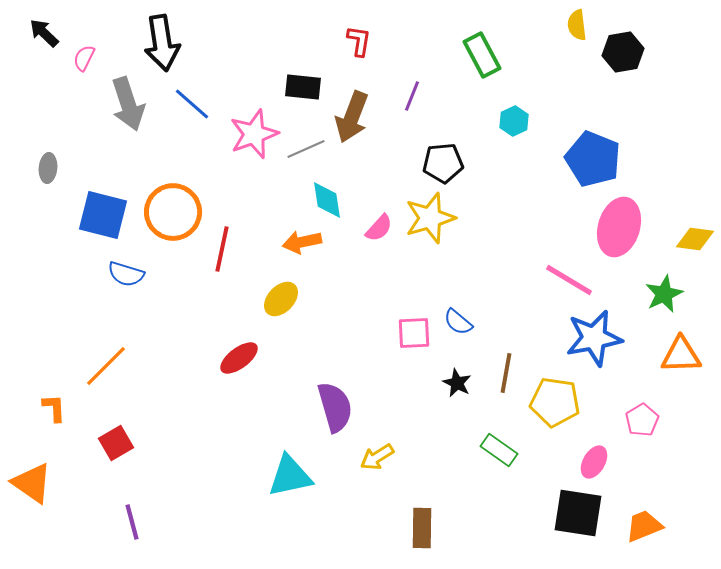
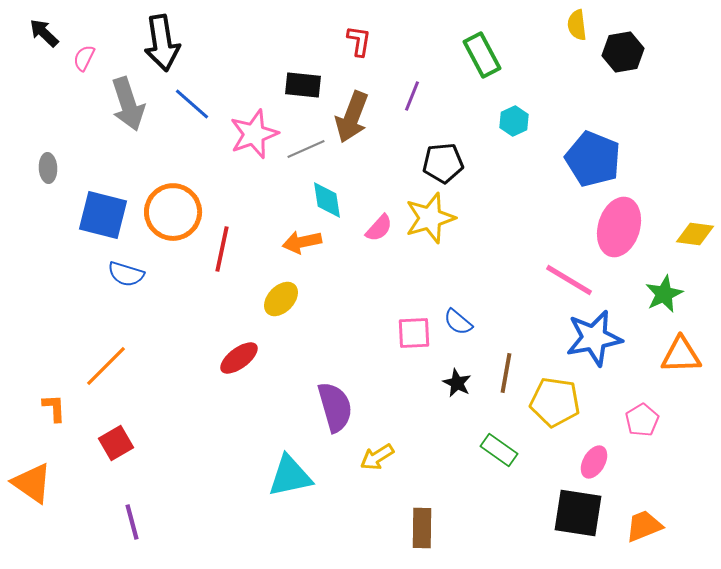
black rectangle at (303, 87): moved 2 px up
gray ellipse at (48, 168): rotated 8 degrees counterclockwise
yellow diamond at (695, 239): moved 5 px up
